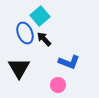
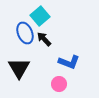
pink circle: moved 1 px right, 1 px up
